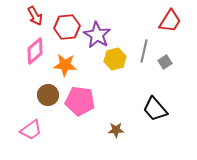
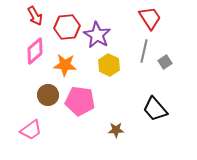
red trapezoid: moved 20 px left, 3 px up; rotated 65 degrees counterclockwise
yellow hexagon: moved 6 px left, 6 px down; rotated 20 degrees counterclockwise
